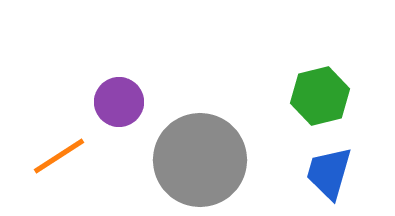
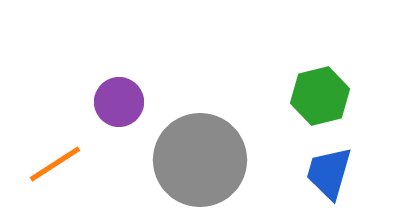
orange line: moved 4 px left, 8 px down
